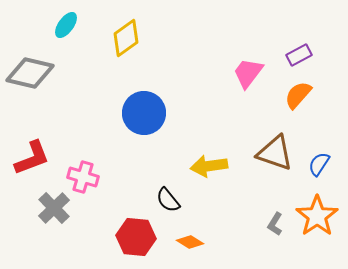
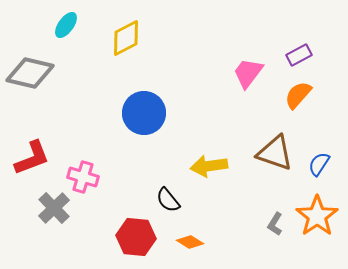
yellow diamond: rotated 9 degrees clockwise
